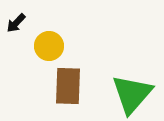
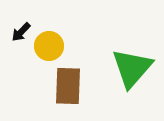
black arrow: moved 5 px right, 9 px down
green triangle: moved 26 px up
